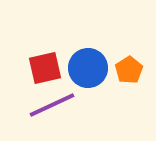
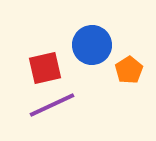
blue circle: moved 4 px right, 23 px up
